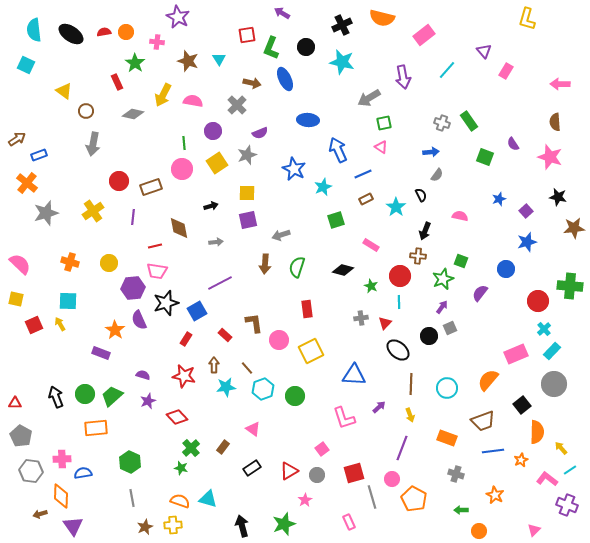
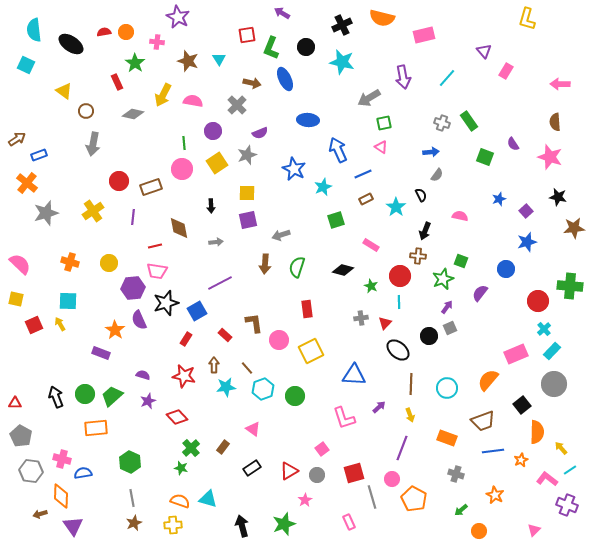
black ellipse at (71, 34): moved 10 px down
pink rectangle at (424, 35): rotated 25 degrees clockwise
cyan line at (447, 70): moved 8 px down
black arrow at (211, 206): rotated 104 degrees clockwise
purple arrow at (442, 307): moved 5 px right
pink cross at (62, 459): rotated 18 degrees clockwise
green arrow at (461, 510): rotated 40 degrees counterclockwise
brown star at (145, 527): moved 11 px left, 4 px up
